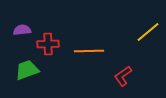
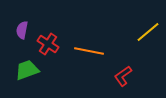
purple semicircle: rotated 72 degrees counterclockwise
red cross: rotated 35 degrees clockwise
orange line: rotated 12 degrees clockwise
